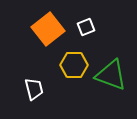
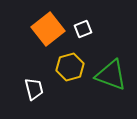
white square: moved 3 px left, 2 px down
yellow hexagon: moved 4 px left, 2 px down; rotated 16 degrees counterclockwise
